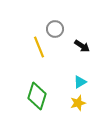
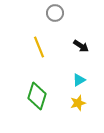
gray circle: moved 16 px up
black arrow: moved 1 px left
cyan triangle: moved 1 px left, 2 px up
